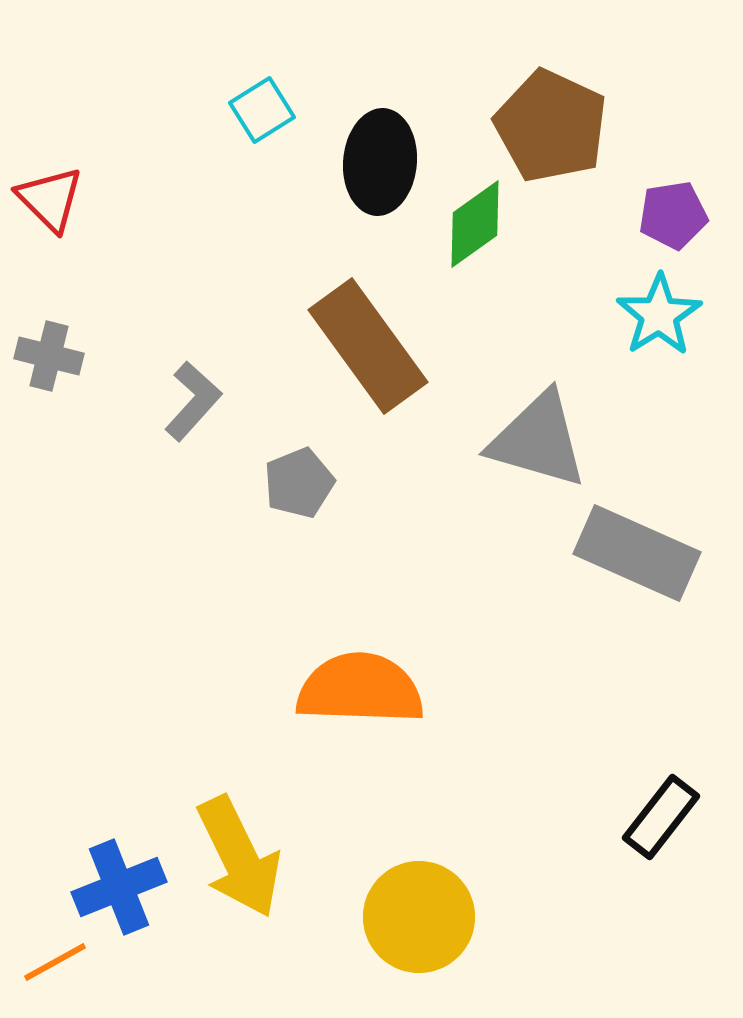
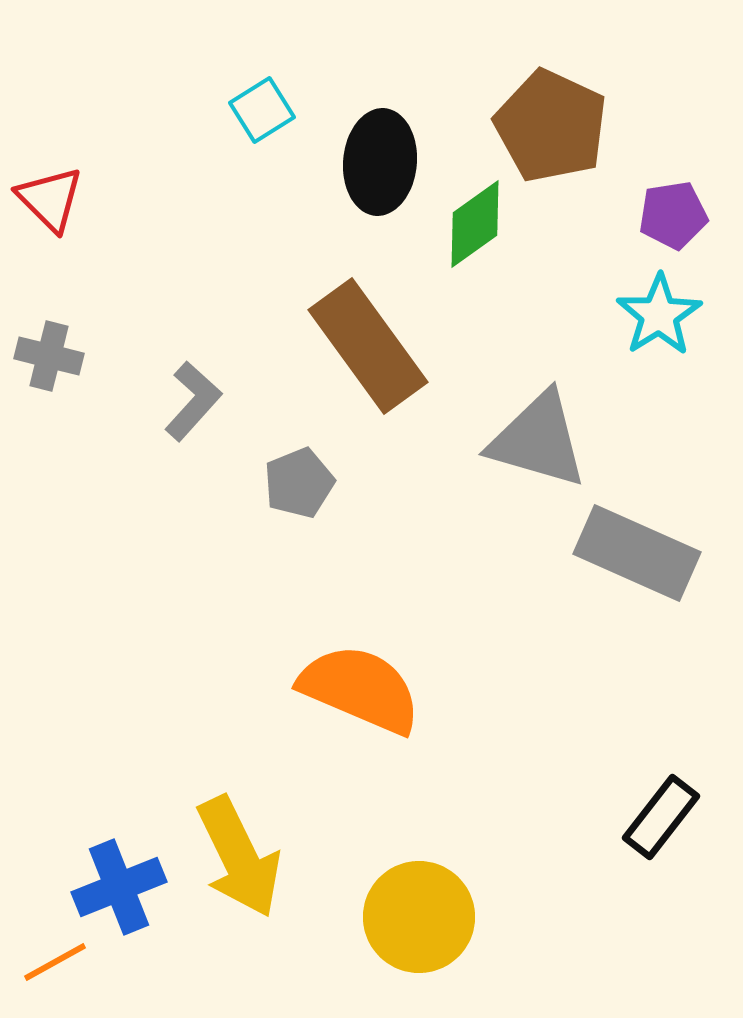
orange semicircle: rotated 21 degrees clockwise
